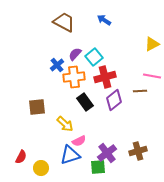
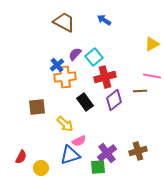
orange cross: moved 9 px left
